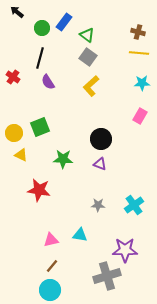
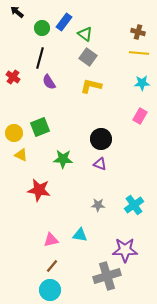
green triangle: moved 2 px left, 1 px up
purple semicircle: moved 1 px right
yellow L-shape: rotated 55 degrees clockwise
